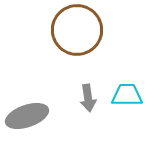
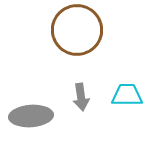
gray arrow: moved 7 px left, 1 px up
gray ellipse: moved 4 px right; rotated 15 degrees clockwise
